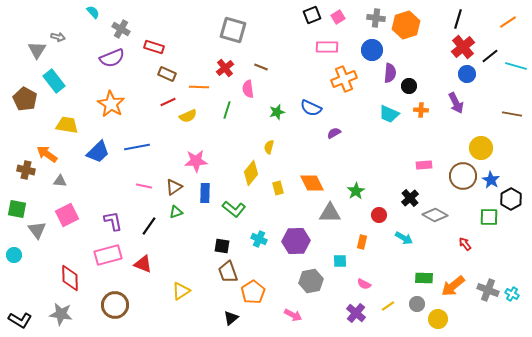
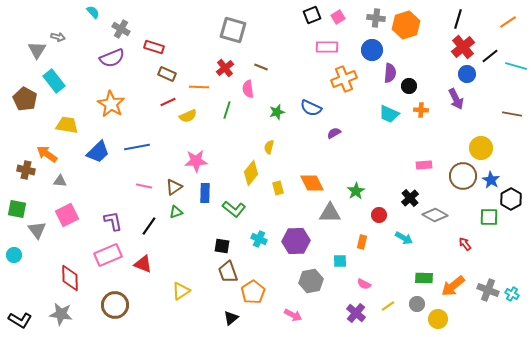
purple arrow at (456, 103): moved 4 px up
pink rectangle at (108, 255): rotated 8 degrees counterclockwise
